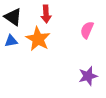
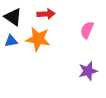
red arrow: rotated 90 degrees counterclockwise
orange star: rotated 20 degrees counterclockwise
purple star: moved 5 px up
